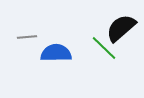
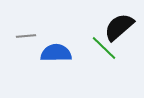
black semicircle: moved 2 px left, 1 px up
gray line: moved 1 px left, 1 px up
